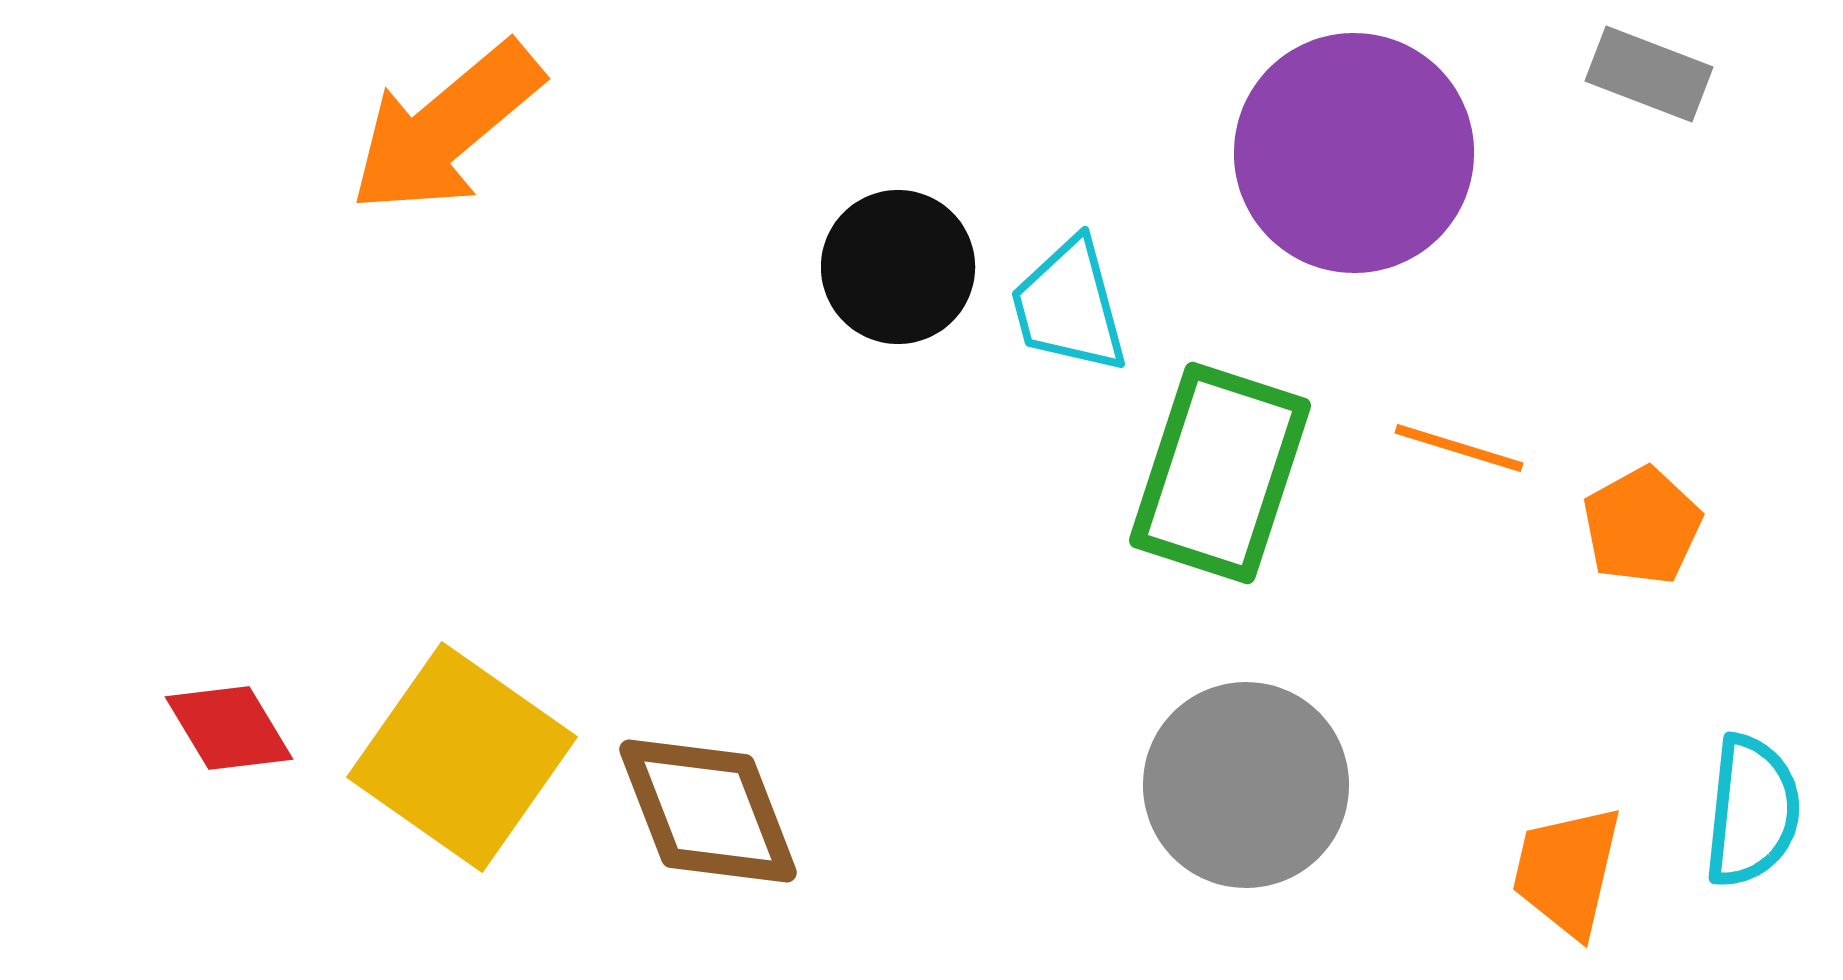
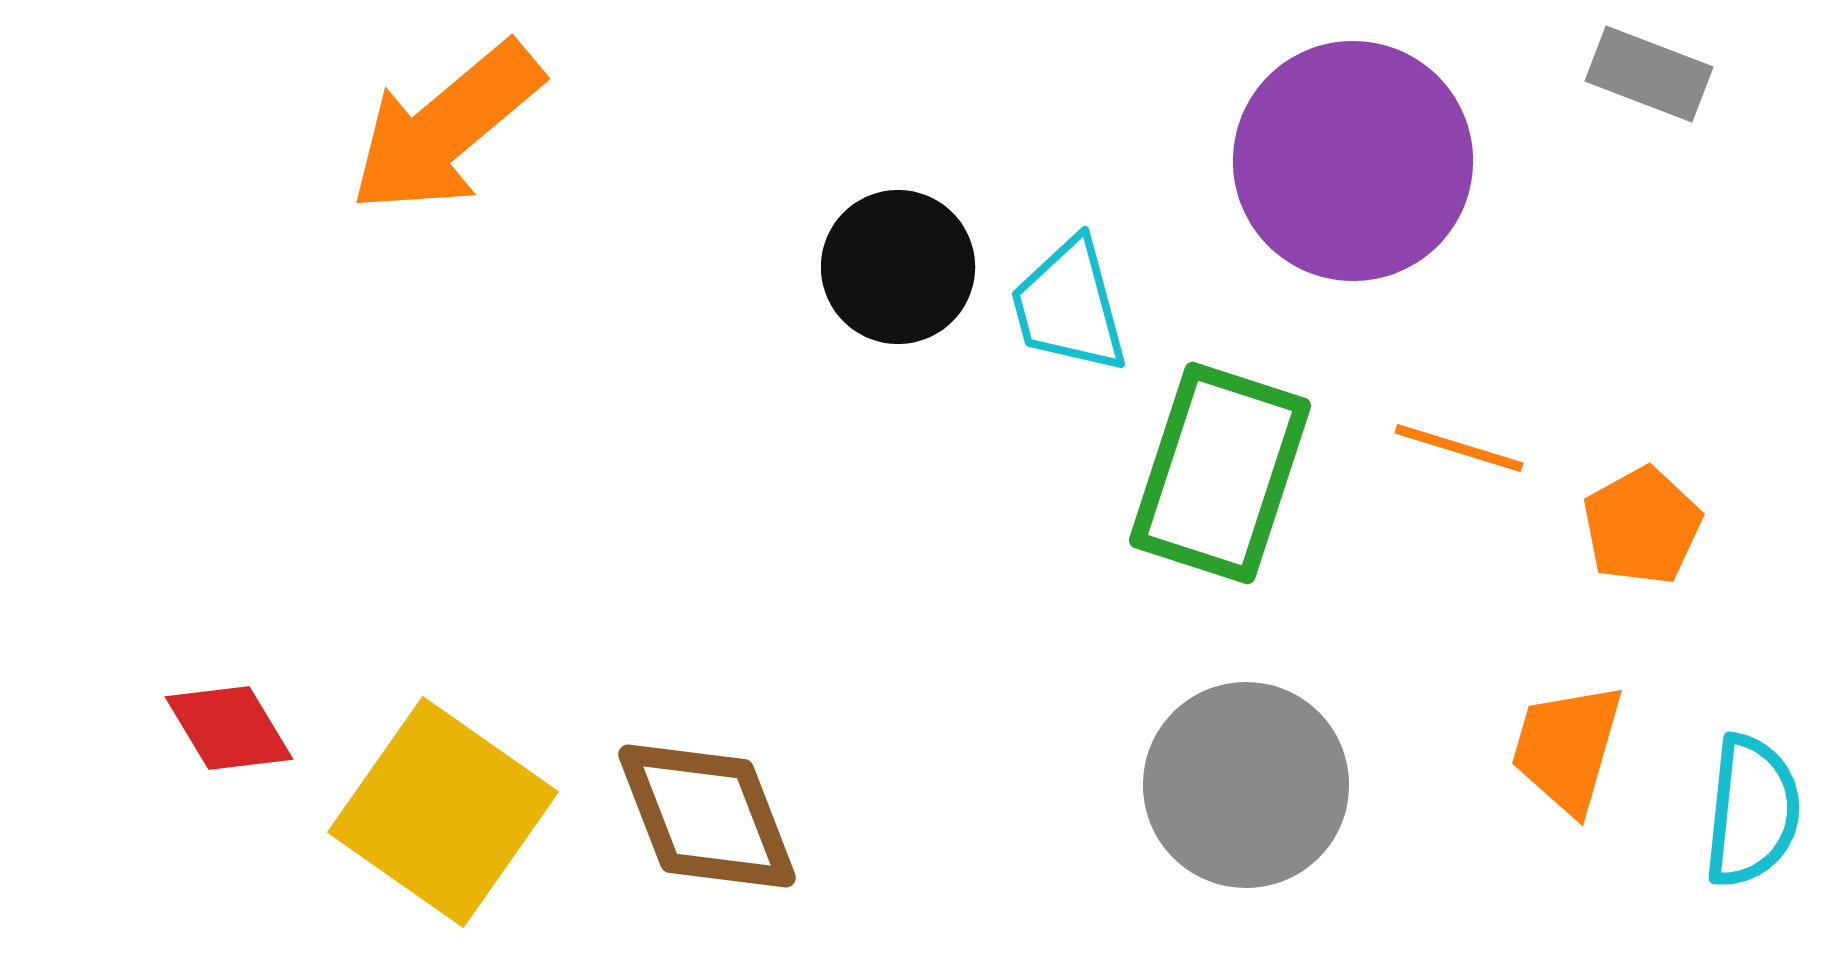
purple circle: moved 1 px left, 8 px down
yellow square: moved 19 px left, 55 px down
brown diamond: moved 1 px left, 5 px down
orange trapezoid: moved 123 px up; rotated 3 degrees clockwise
